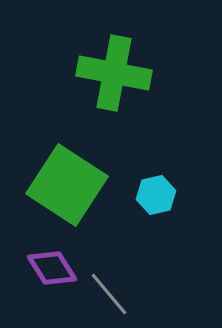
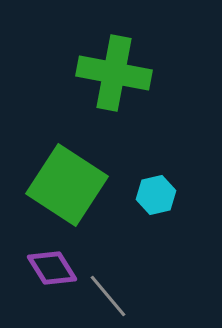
gray line: moved 1 px left, 2 px down
